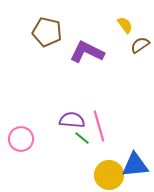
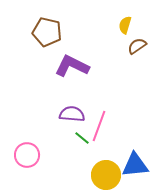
yellow semicircle: rotated 126 degrees counterclockwise
brown semicircle: moved 3 px left, 1 px down
purple L-shape: moved 15 px left, 14 px down
purple semicircle: moved 6 px up
pink line: rotated 36 degrees clockwise
pink circle: moved 6 px right, 16 px down
yellow circle: moved 3 px left
